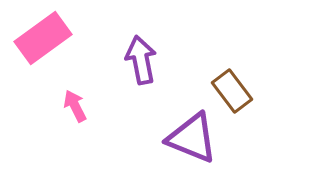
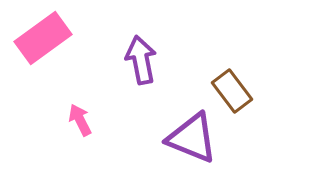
pink arrow: moved 5 px right, 14 px down
